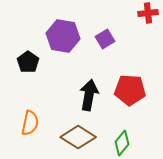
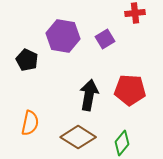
red cross: moved 13 px left
black pentagon: moved 1 px left, 2 px up; rotated 10 degrees counterclockwise
